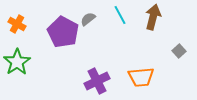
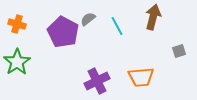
cyan line: moved 3 px left, 11 px down
orange cross: rotated 12 degrees counterclockwise
gray square: rotated 24 degrees clockwise
